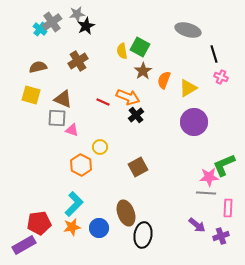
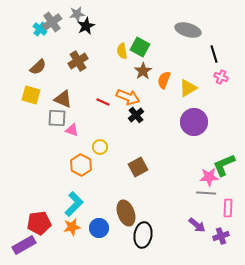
brown semicircle: rotated 150 degrees clockwise
